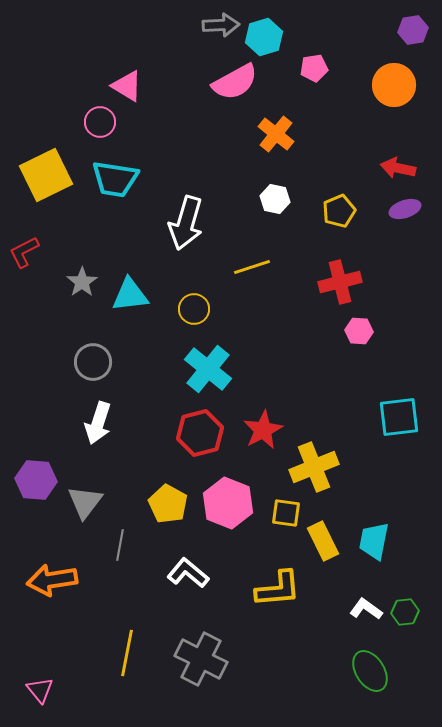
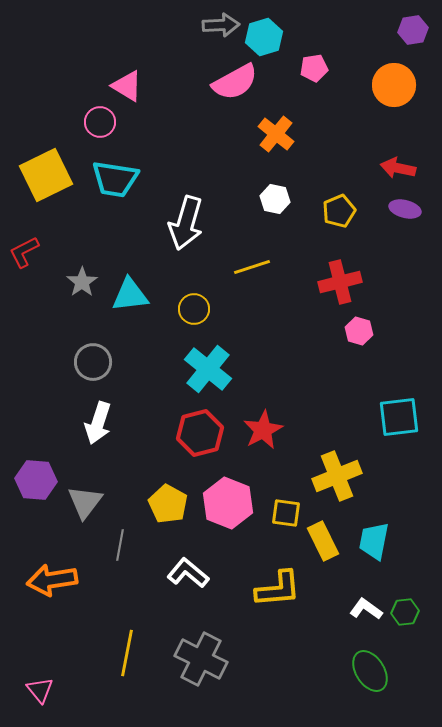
purple ellipse at (405, 209): rotated 32 degrees clockwise
pink hexagon at (359, 331): rotated 12 degrees clockwise
yellow cross at (314, 467): moved 23 px right, 9 px down
